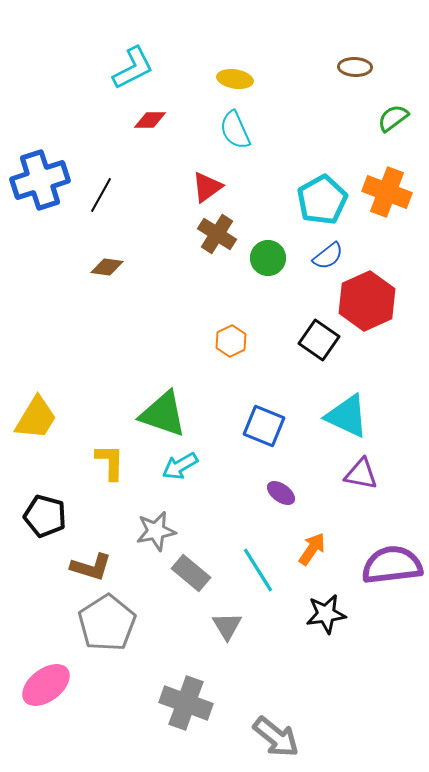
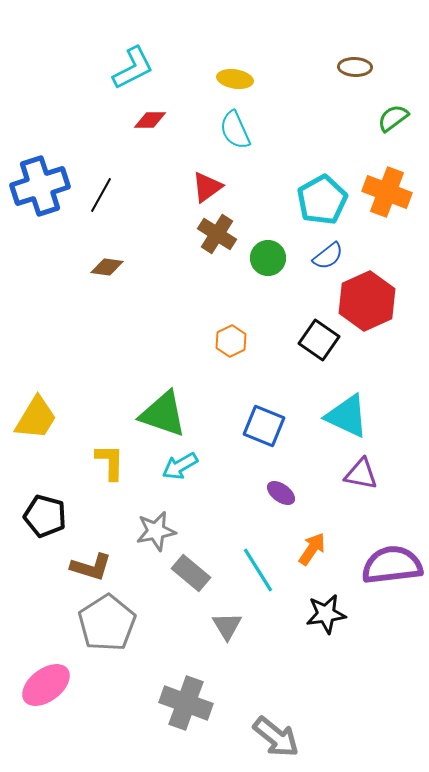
blue cross: moved 6 px down
